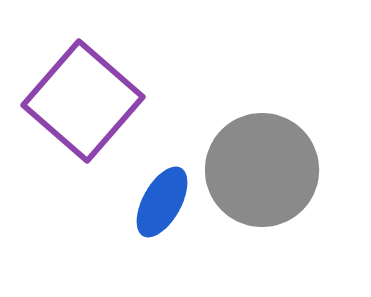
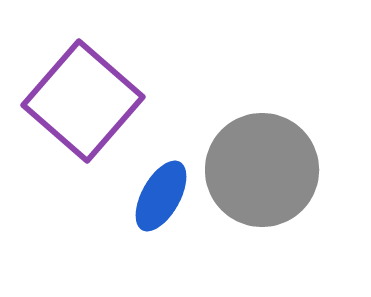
blue ellipse: moved 1 px left, 6 px up
